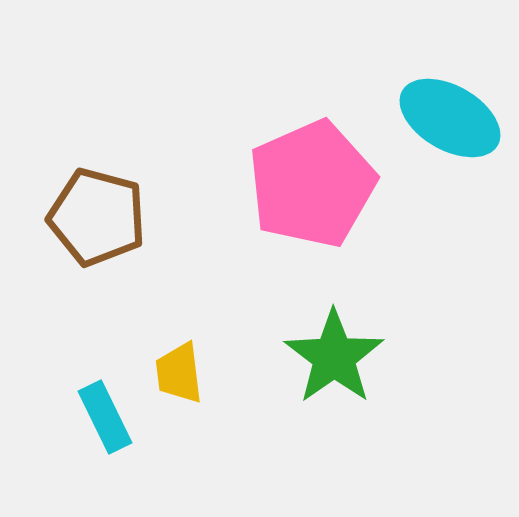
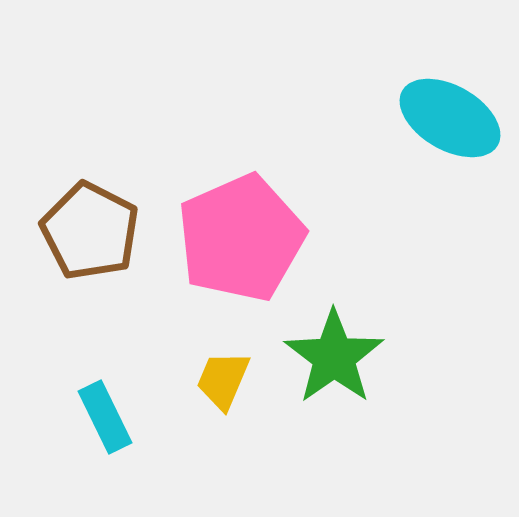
pink pentagon: moved 71 px left, 54 px down
brown pentagon: moved 7 px left, 14 px down; rotated 12 degrees clockwise
yellow trapezoid: moved 44 px right, 7 px down; rotated 30 degrees clockwise
